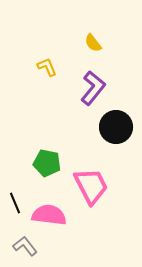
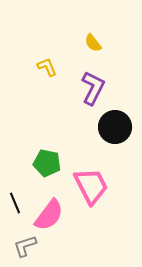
purple L-shape: rotated 12 degrees counterclockwise
black circle: moved 1 px left
pink semicircle: rotated 120 degrees clockwise
gray L-shape: rotated 70 degrees counterclockwise
